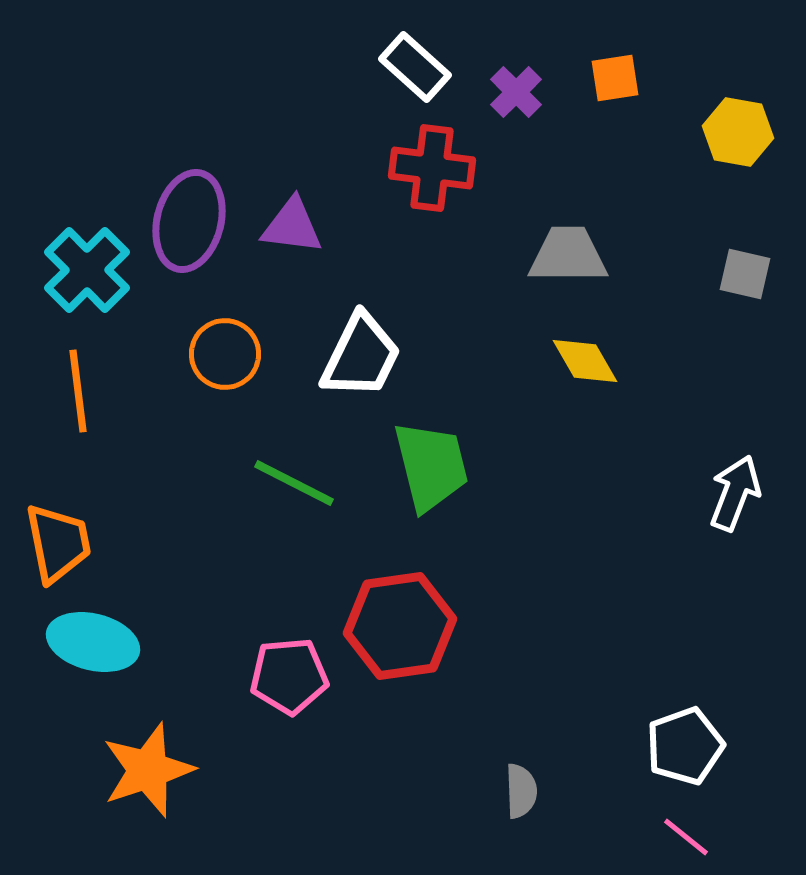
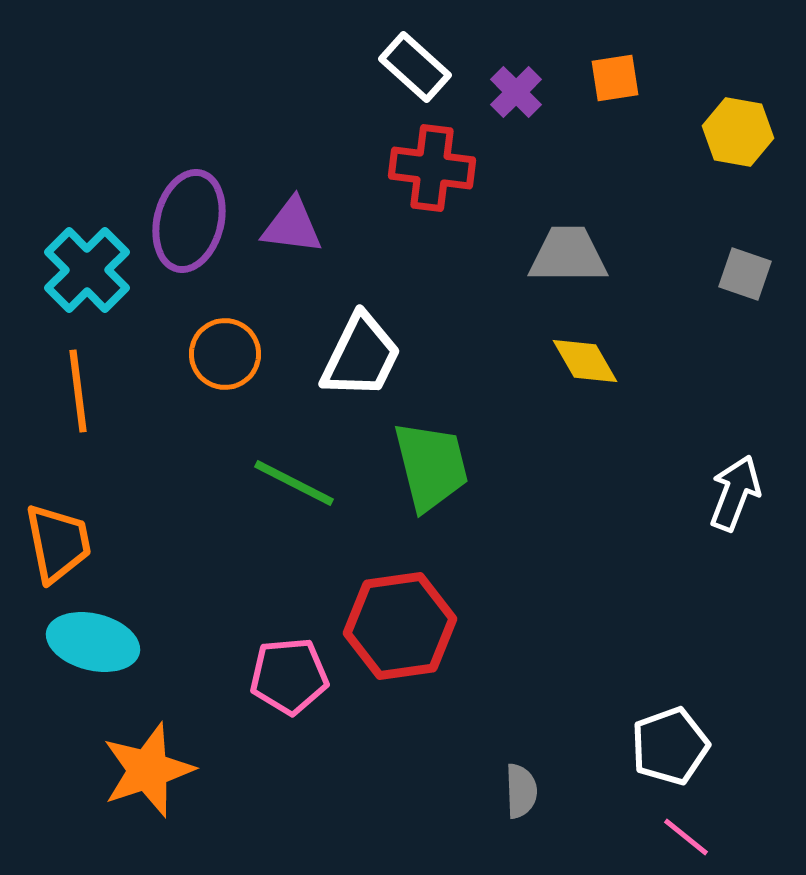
gray square: rotated 6 degrees clockwise
white pentagon: moved 15 px left
